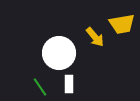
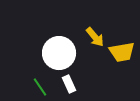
yellow trapezoid: moved 28 px down
white rectangle: rotated 24 degrees counterclockwise
